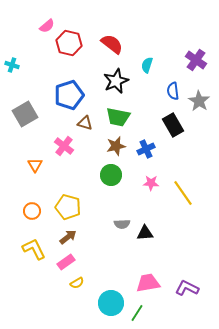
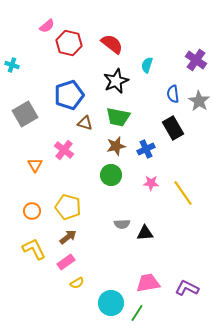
blue semicircle: moved 3 px down
black rectangle: moved 3 px down
pink cross: moved 4 px down
